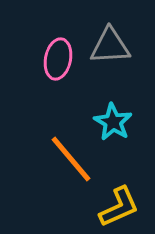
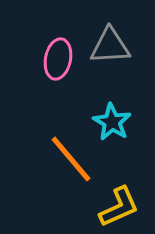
cyan star: moved 1 px left
